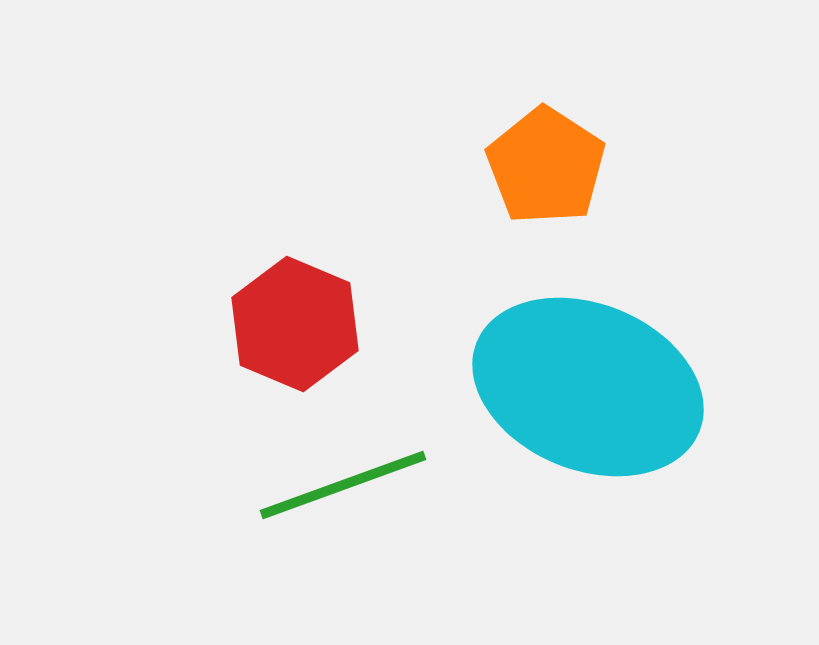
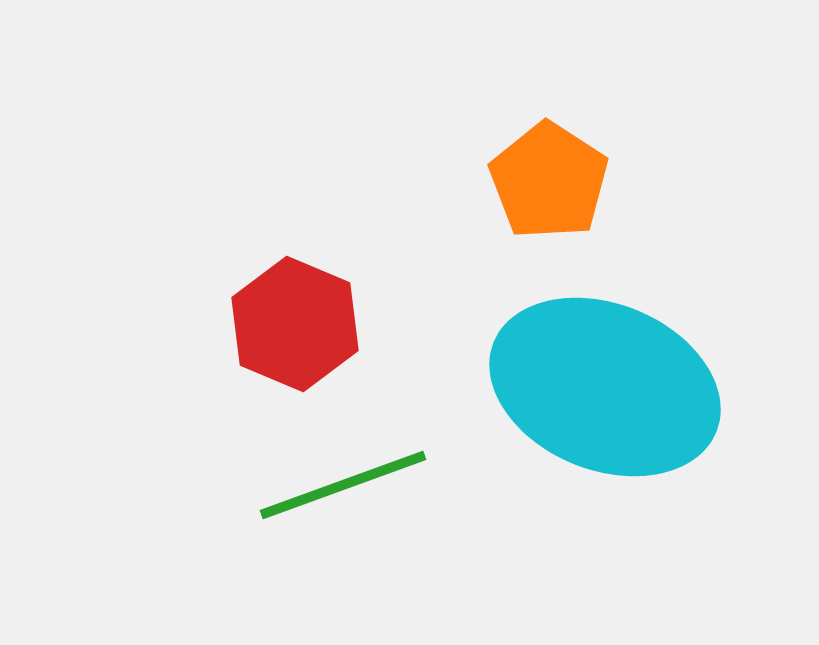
orange pentagon: moved 3 px right, 15 px down
cyan ellipse: moved 17 px right
